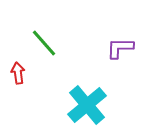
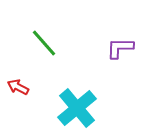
red arrow: moved 14 px down; rotated 55 degrees counterclockwise
cyan cross: moved 10 px left, 3 px down
